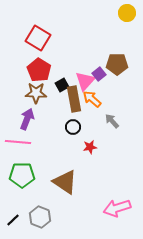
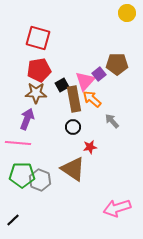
red square: rotated 15 degrees counterclockwise
red pentagon: rotated 30 degrees clockwise
pink line: moved 1 px down
brown triangle: moved 8 px right, 13 px up
gray hexagon: moved 37 px up
